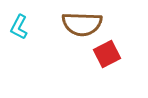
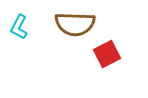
brown semicircle: moved 7 px left
